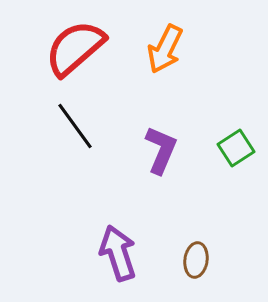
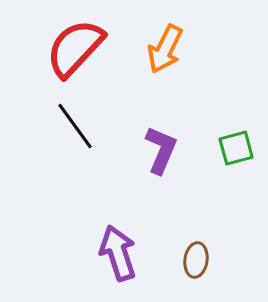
red semicircle: rotated 6 degrees counterclockwise
green square: rotated 18 degrees clockwise
